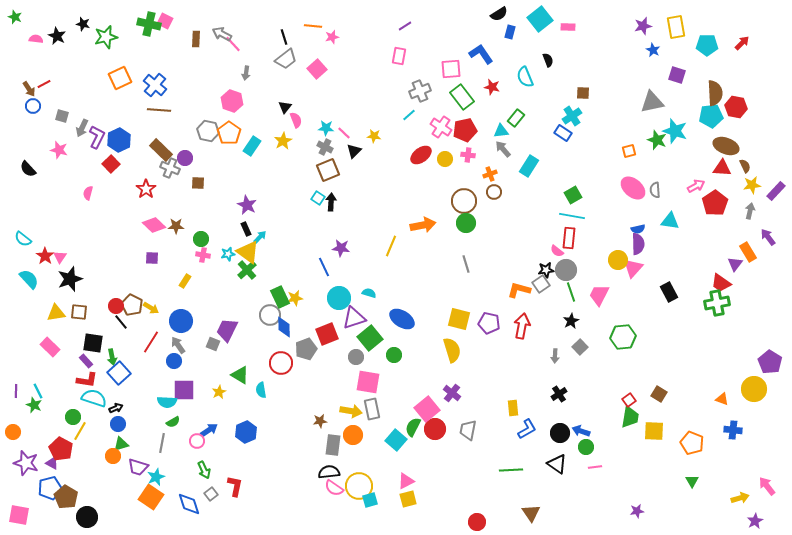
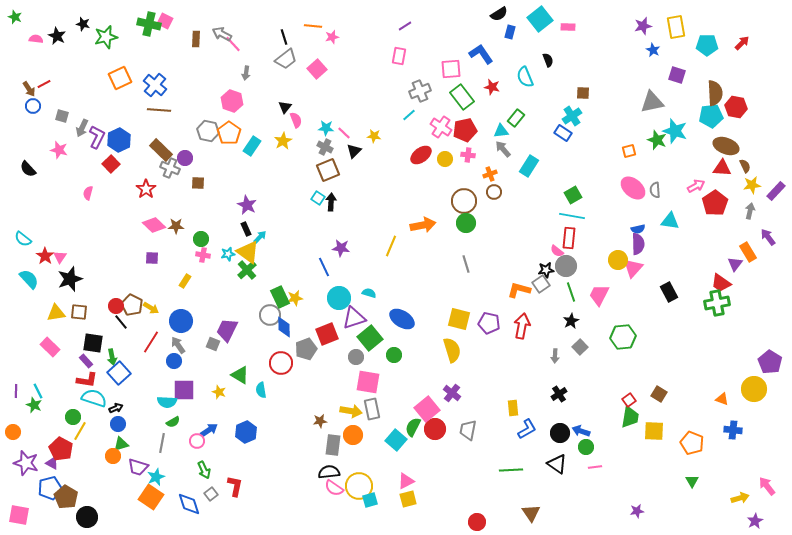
gray circle at (566, 270): moved 4 px up
yellow star at (219, 392): rotated 24 degrees counterclockwise
